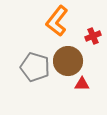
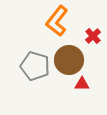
red cross: rotated 21 degrees counterclockwise
brown circle: moved 1 px right, 1 px up
gray pentagon: moved 1 px up
